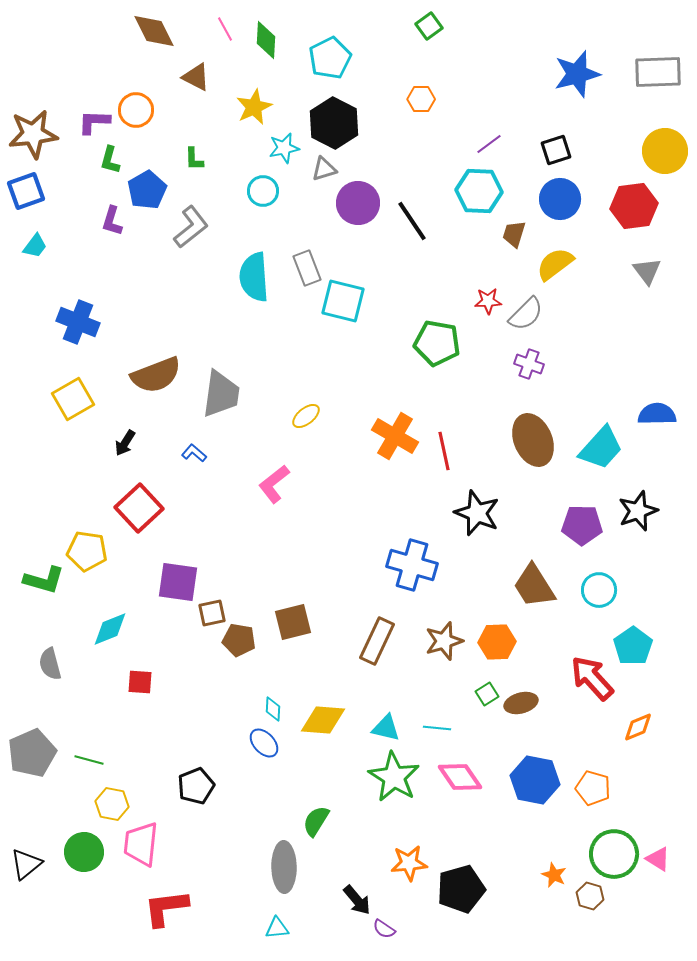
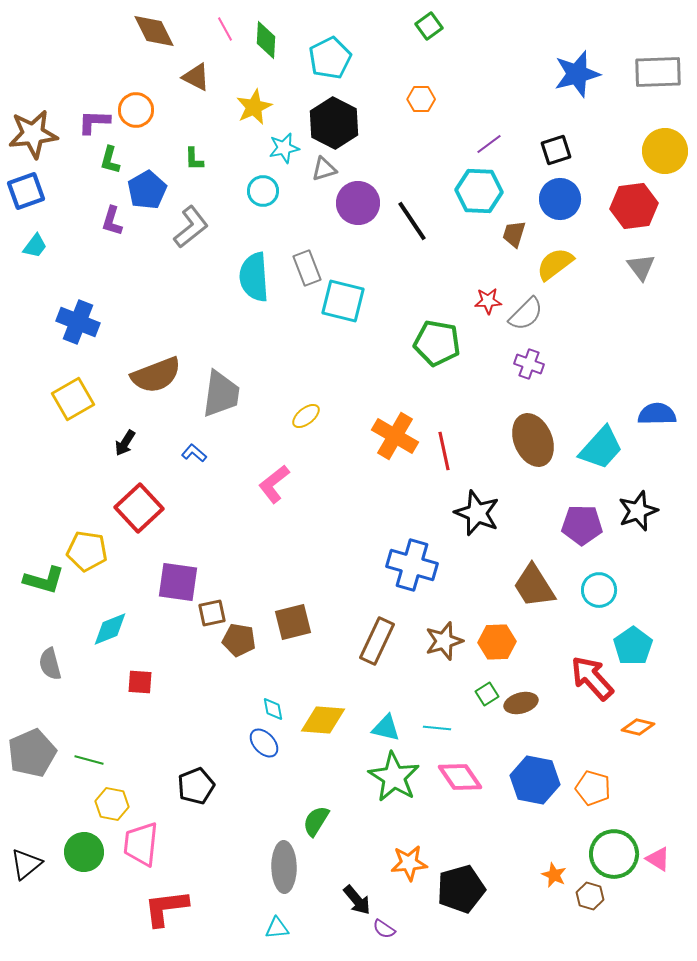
gray triangle at (647, 271): moved 6 px left, 4 px up
cyan diamond at (273, 709): rotated 15 degrees counterclockwise
orange diamond at (638, 727): rotated 36 degrees clockwise
